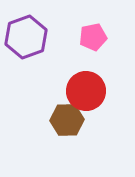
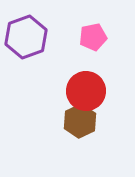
brown hexagon: moved 13 px right, 1 px down; rotated 24 degrees counterclockwise
